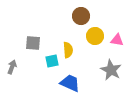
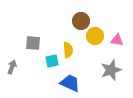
brown circle: moved 5 px down
gray star: rotated 25 degrees clockwise
